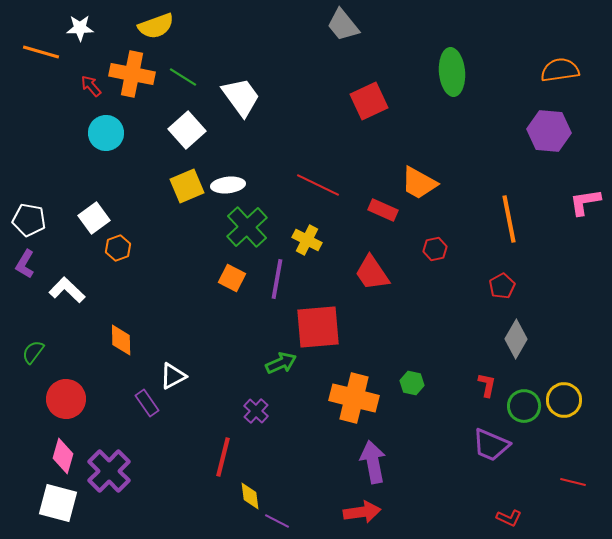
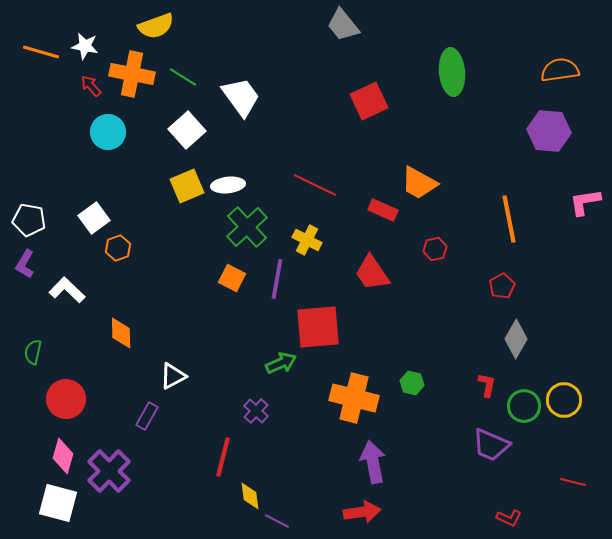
white star at (80, 28): moved 5 px right, 18 px down; rotated 12 degrees clockwise
cyan circle at (106, 133): moved 2 px right, 1 px up
red line at (318, 185): moved 3 px left
orange diamond at (121, 340): moved 7 px up
green semicircle at (33, 352): rotated 25 degrees counterclockwise
purple rectangle at (147, 403): moved 13 px down; rotated 64 degrees clockwise
